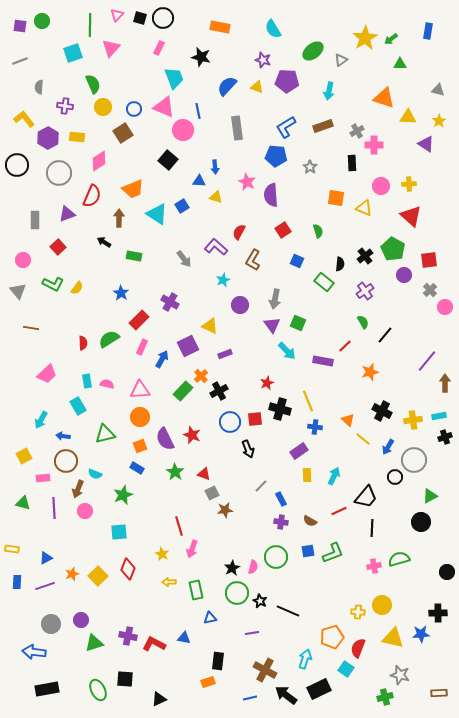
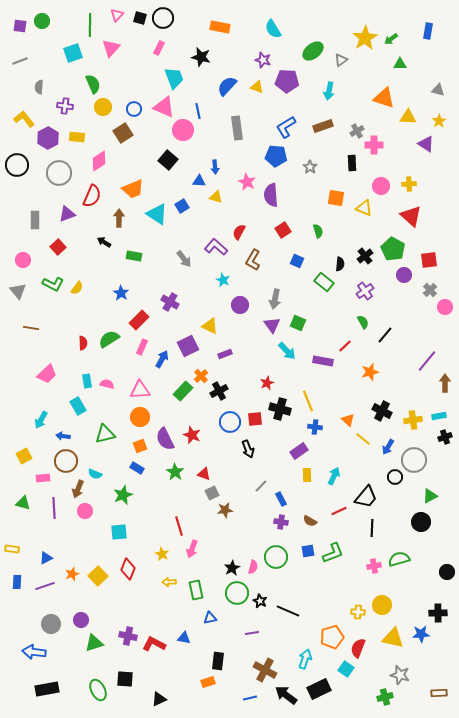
cyan star at (223, 280): rotated 24 degrees counterclockwise
